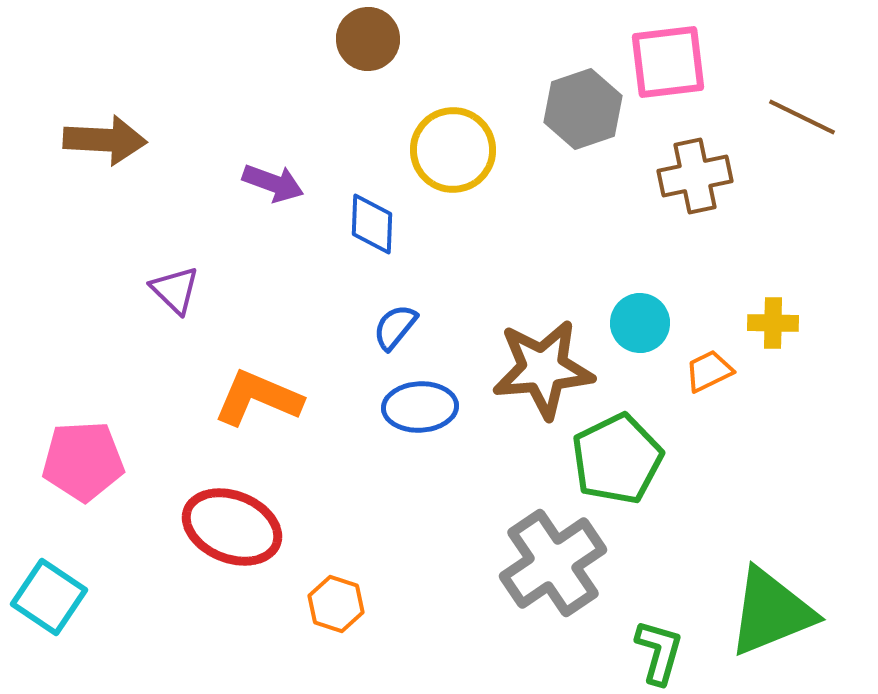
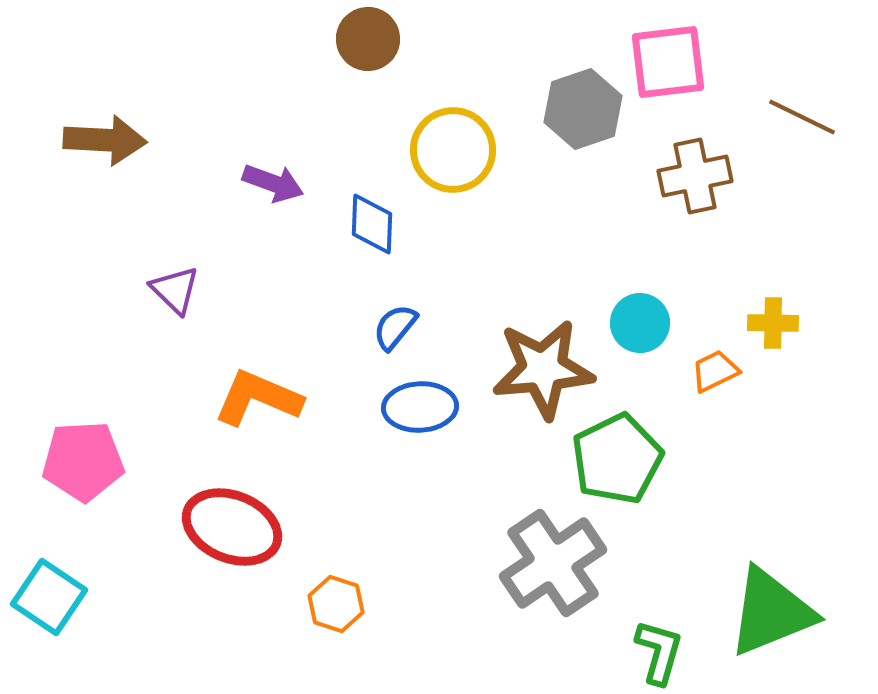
orange trapezoid: moved 6 px right
